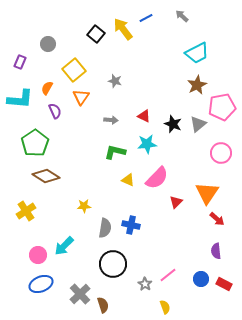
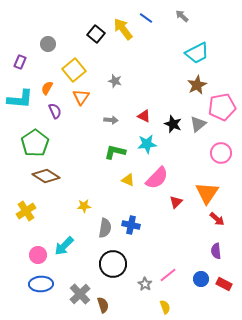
blue line at (146, 18): rotated 64 degrees clockwise
blue ellipse at (41, 284): rotated 20 degrees clockwise
